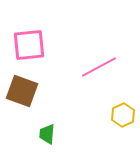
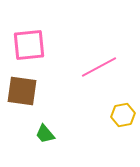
brown square: rotated 12 degrees counterclockwise
yellow hexagon: rotated 15 degrees clockwise
green trapezoid: moved 2 px left; rotated 45 degrees counterclockwise
